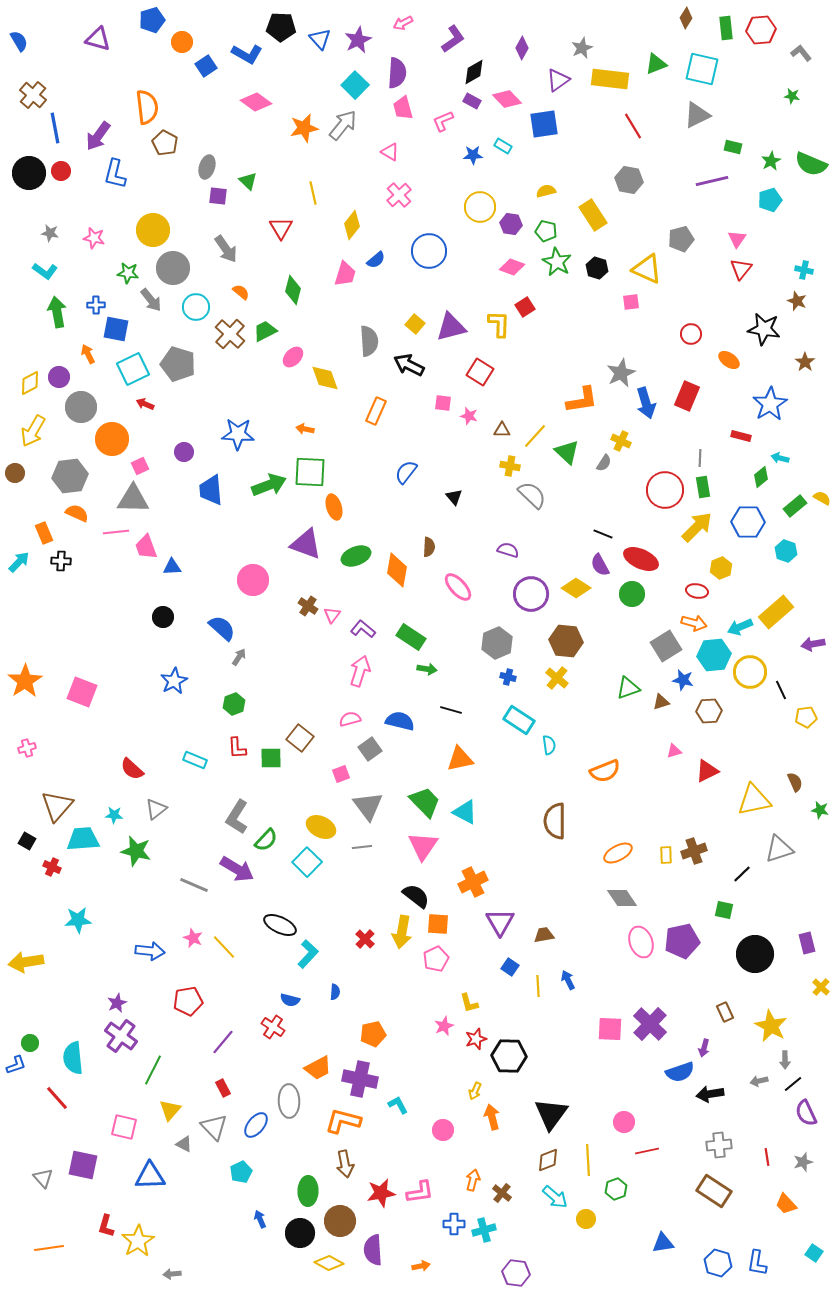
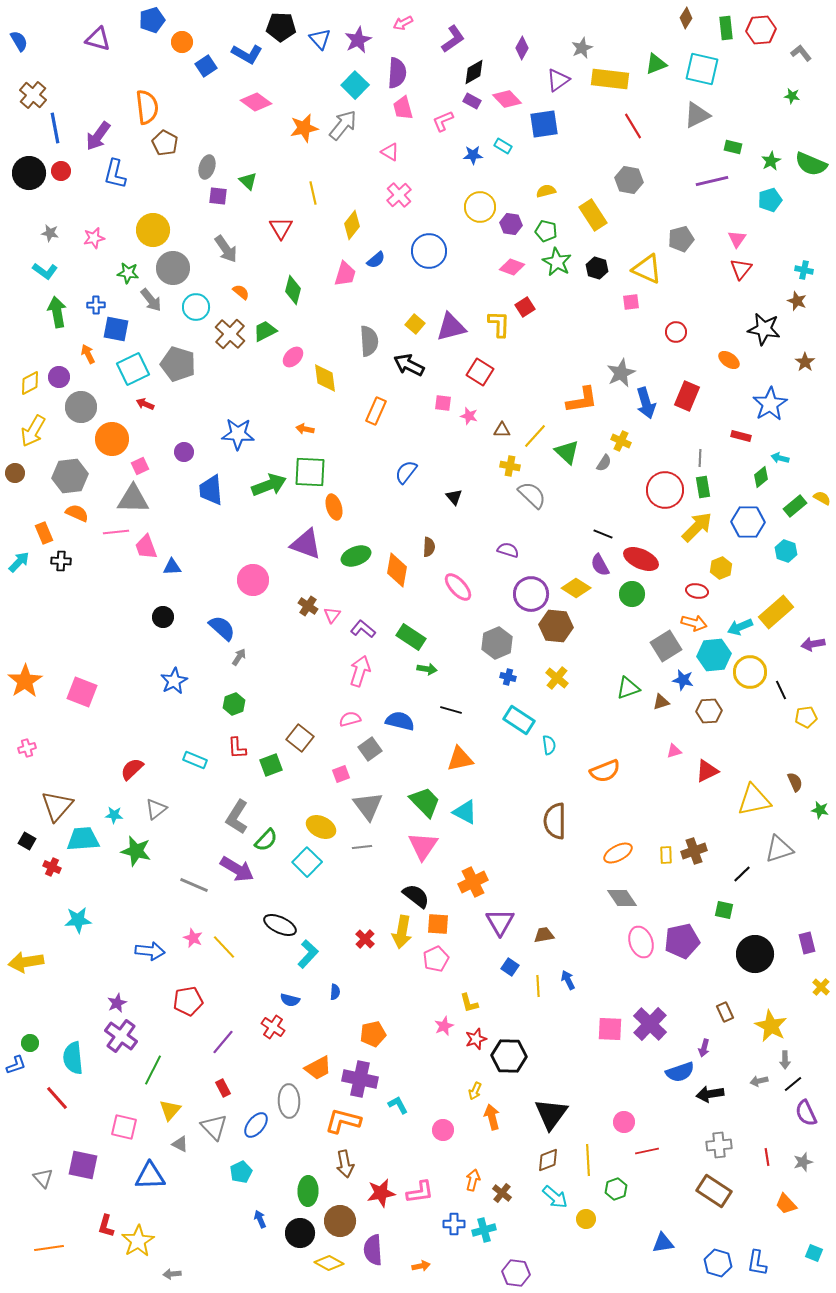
pink star at (94, 238): rotated 25 degrees counterclockwise
red circle at (691, 334): moved 15 px left, 2 px up
yellow diamond at (325, 378): rotated 12 degrees clockwise
brown hexagon at (566, 641): moved 10 px left, 15 px up
green square at (271, 758): moved 7 px down; rotated 20 degrees counterclockwise
red semicircle at (132, 769): rotated 95 degrees clockwise
gray triangle at (184, 1144): moved 4 px left
cyan square at (814, 1253): rotated 12 degrees counterclockwise
